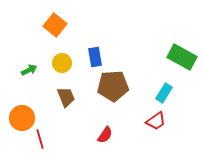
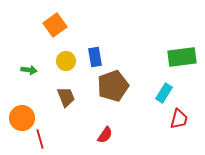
orange square: rotated 15 degrees clockwise
green rectangle: rotated 36 degrees counterclockwise
yellow circle: moved 4 px right, 2 px up
green arrow: rotated 35 degrees clockwise
brown pentagon: rotated 16 degrees counterclockwise
red trapezoid: moved 23 px right, 2 px up; rotated 40 degrees counterclockwise
